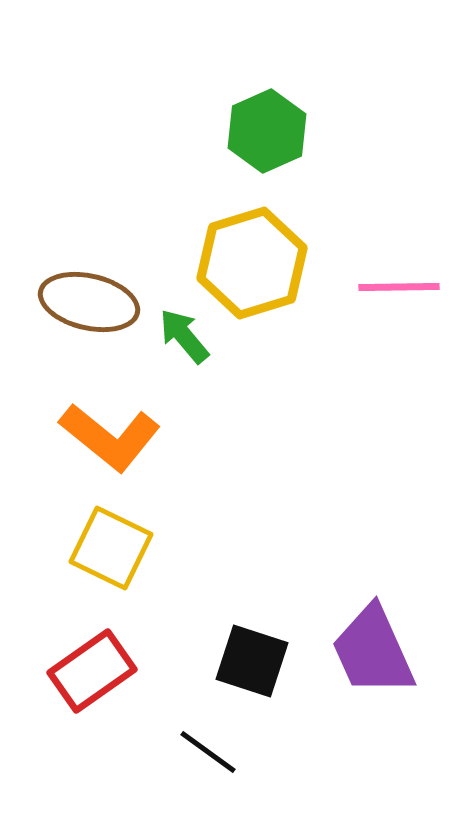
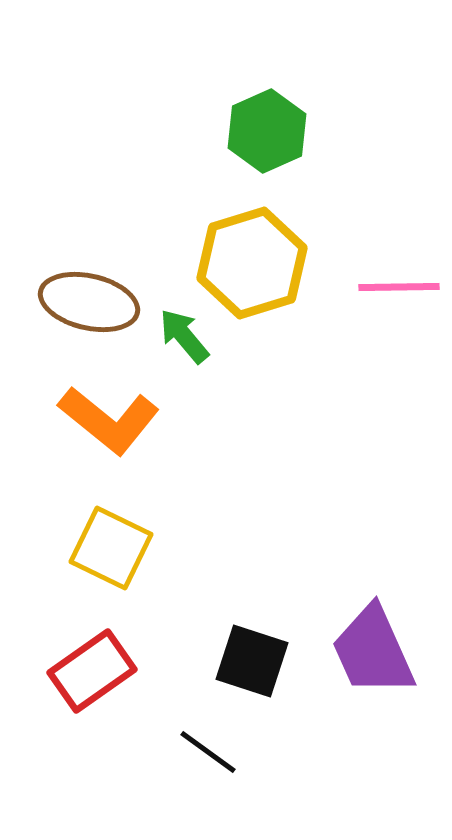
orange L-shape: moved 1 px left, 17 px up
